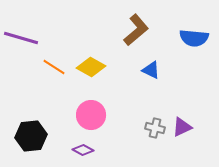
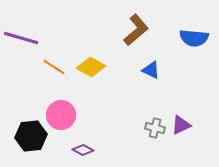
pink circle: moved 30 px left
purple triangle: moved 1 px left, 2 px up
